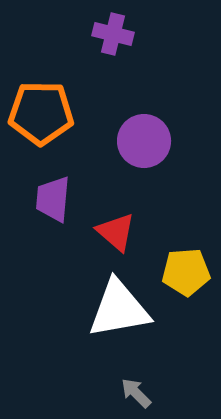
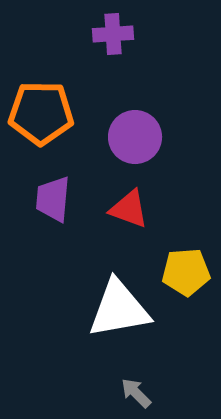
purple cross: rotated 18 degrees counterclockwise
purple circle: moved 9 px left, 4 px up
red triangle: moved 13 px right, 23 px up; rotated 21 degrees counterclockwise
